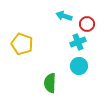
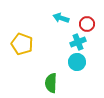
cyan arrow: moved 3 px left, 2 px down
cyan circle: moved 2 px left, 4 px up
green semicircle: moved 1 px right
